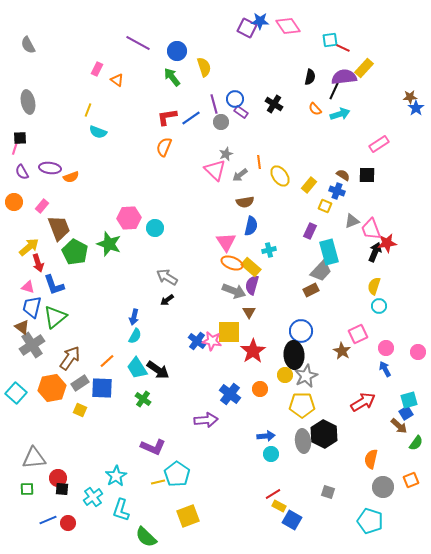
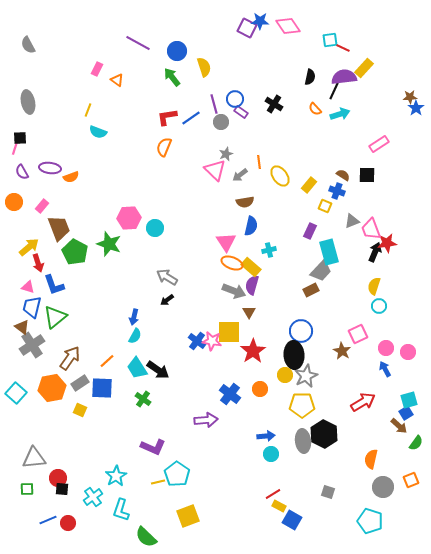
pink circle at (418, 352): moved 10 px left
